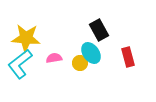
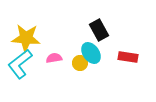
red rectangle: rotated 66 degrees counterclockwise
